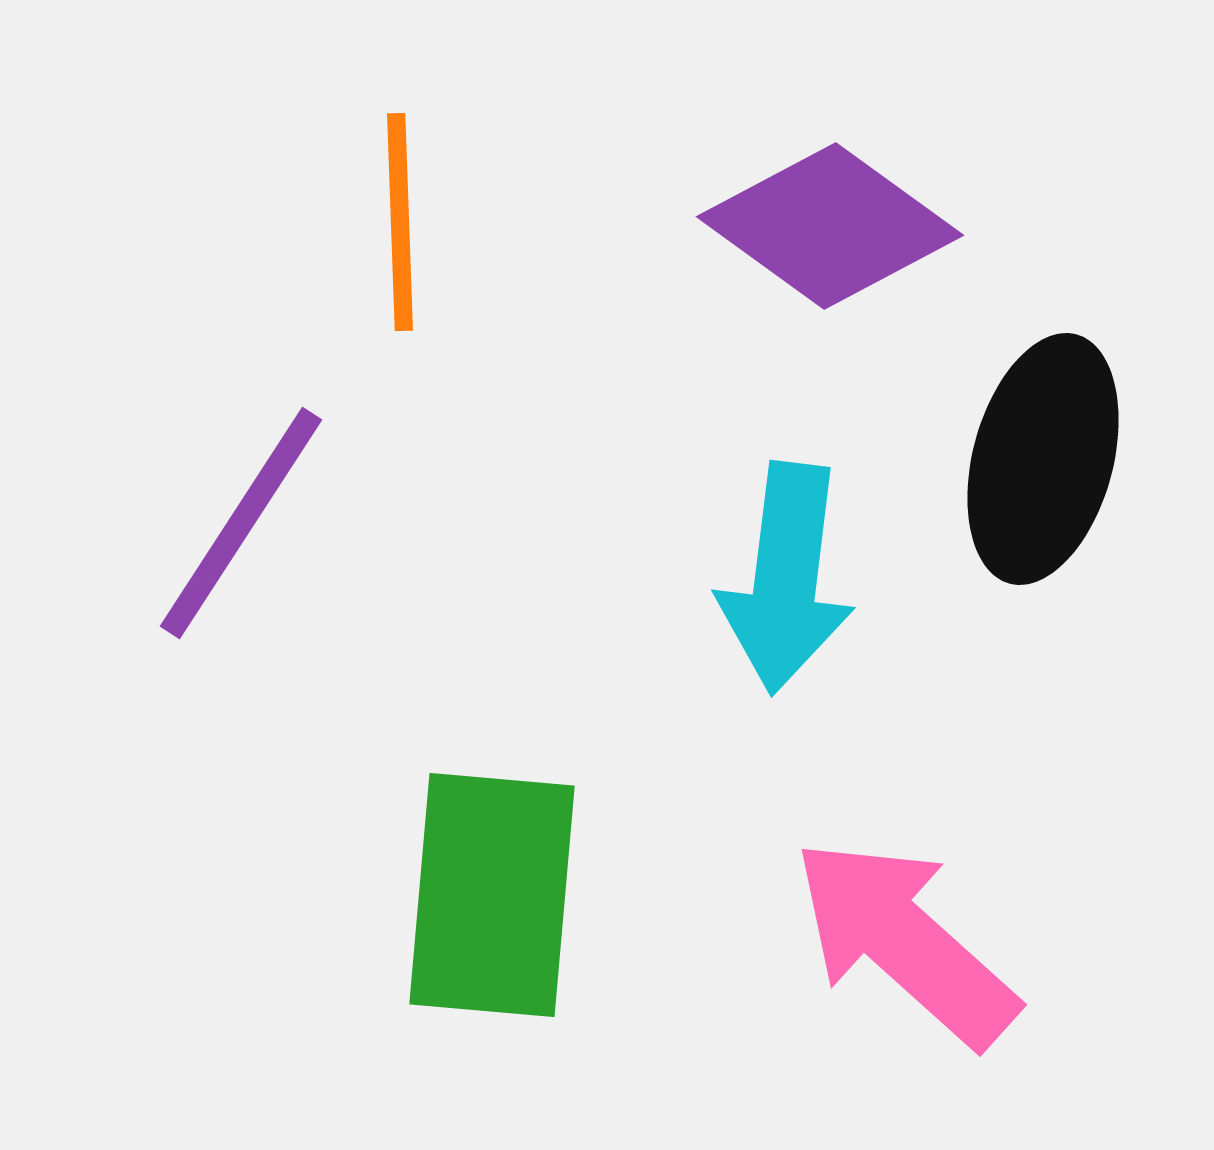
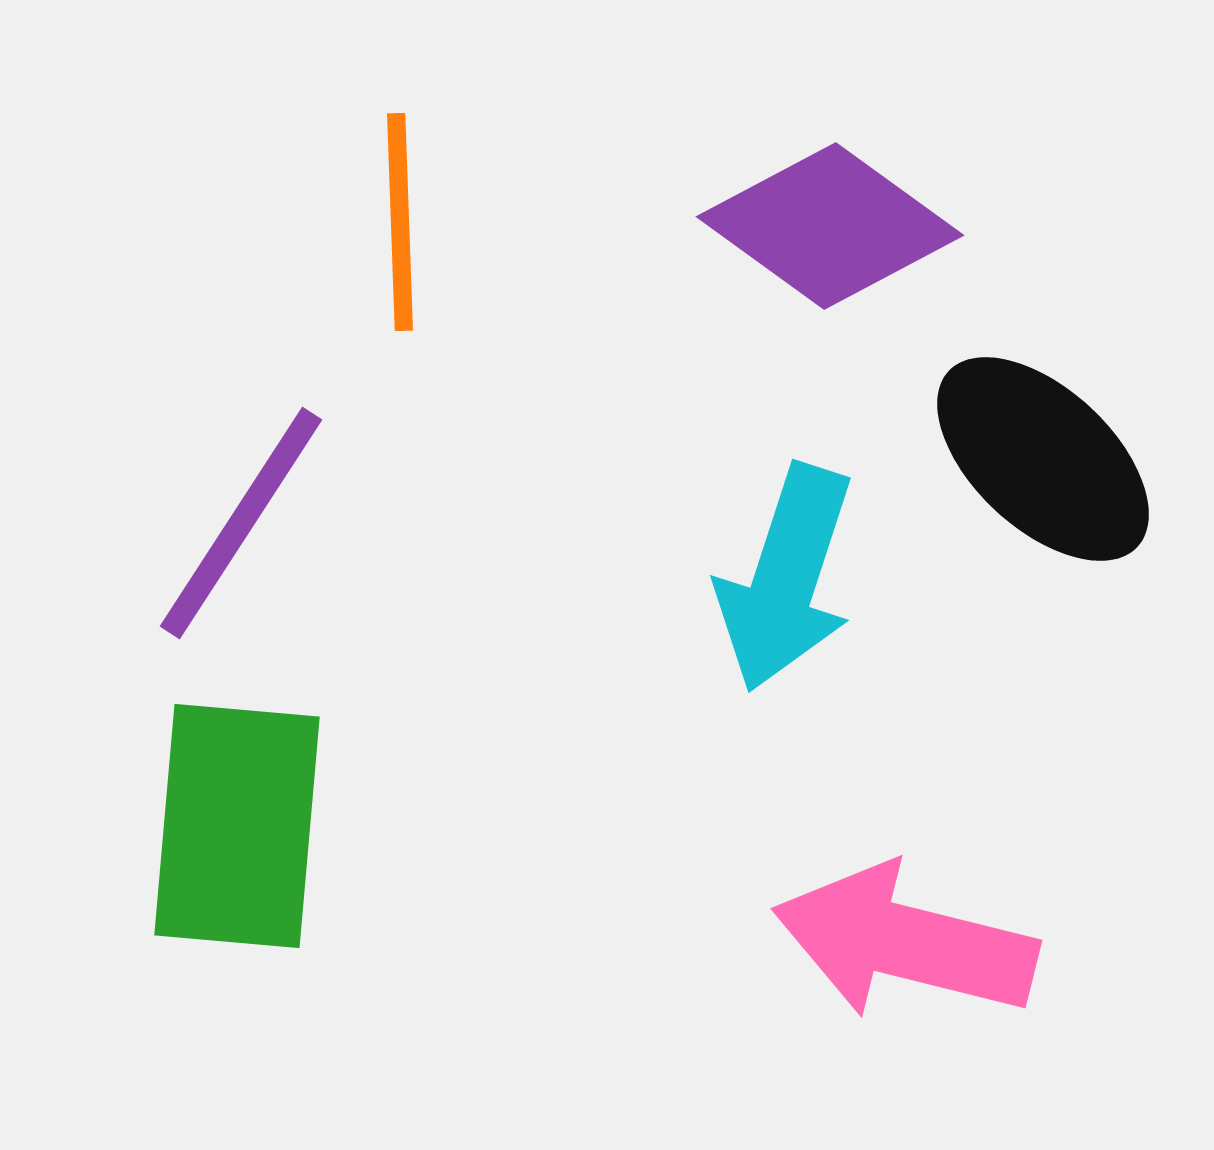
black ellipse: rotated 62 degrees counterclockwise
cyan arrow: rotated 11 degrees clockwise
green rectangle: moved 255 px left, 69 px up
pink arrow: rotated 28 degrees counterclockwise
